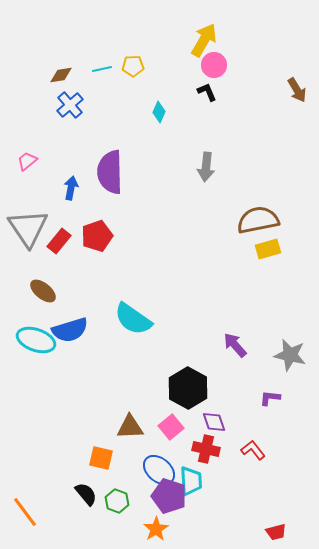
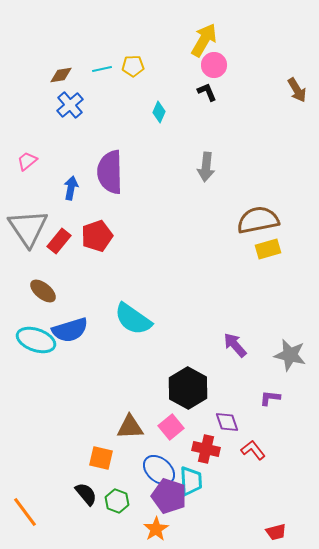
purple diamond: moved 13 px right
